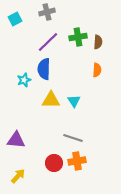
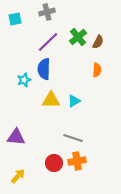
cyan square: rotated 16 degrees clockwise
green cross: rotated 30 degrees counterclockwise
brown semicircle: rotated 24 degrees clockwise
cyan triangle: rotated 32 degrees clockwise
purple triangle: moved 3 px up
